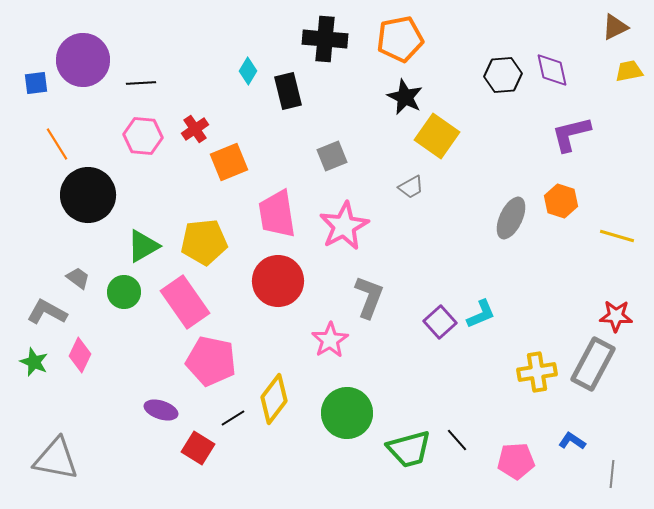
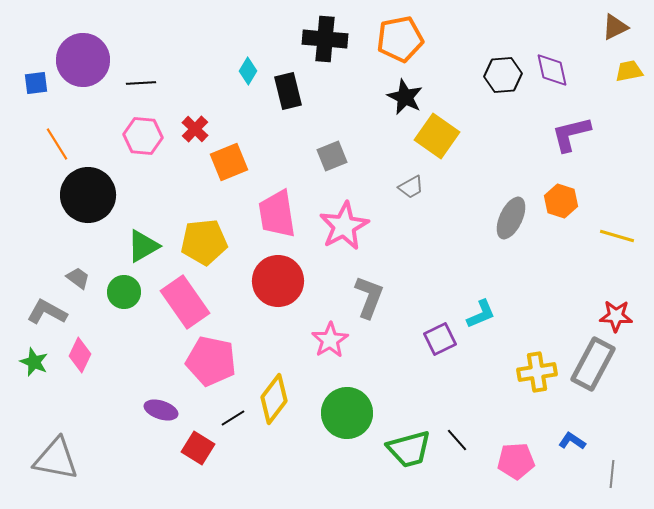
red cross at (195, 129): rotated 12 degrees counterclockwise
purple square at (440, 322): moved 17 px down; rotated 16 degrees clockwise
